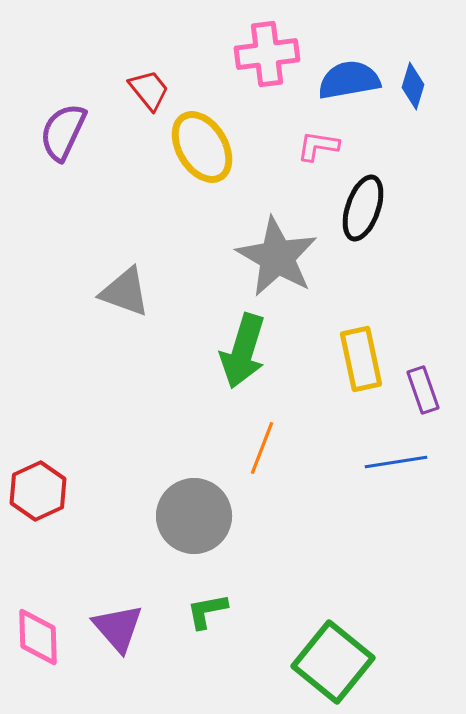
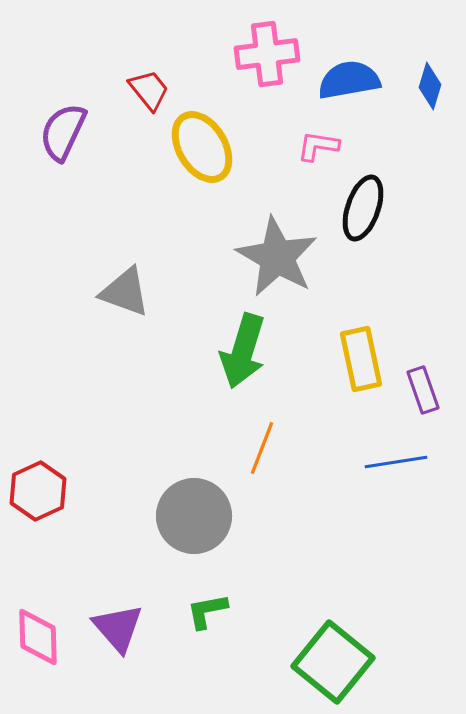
blue diamond: moved 17 px right
